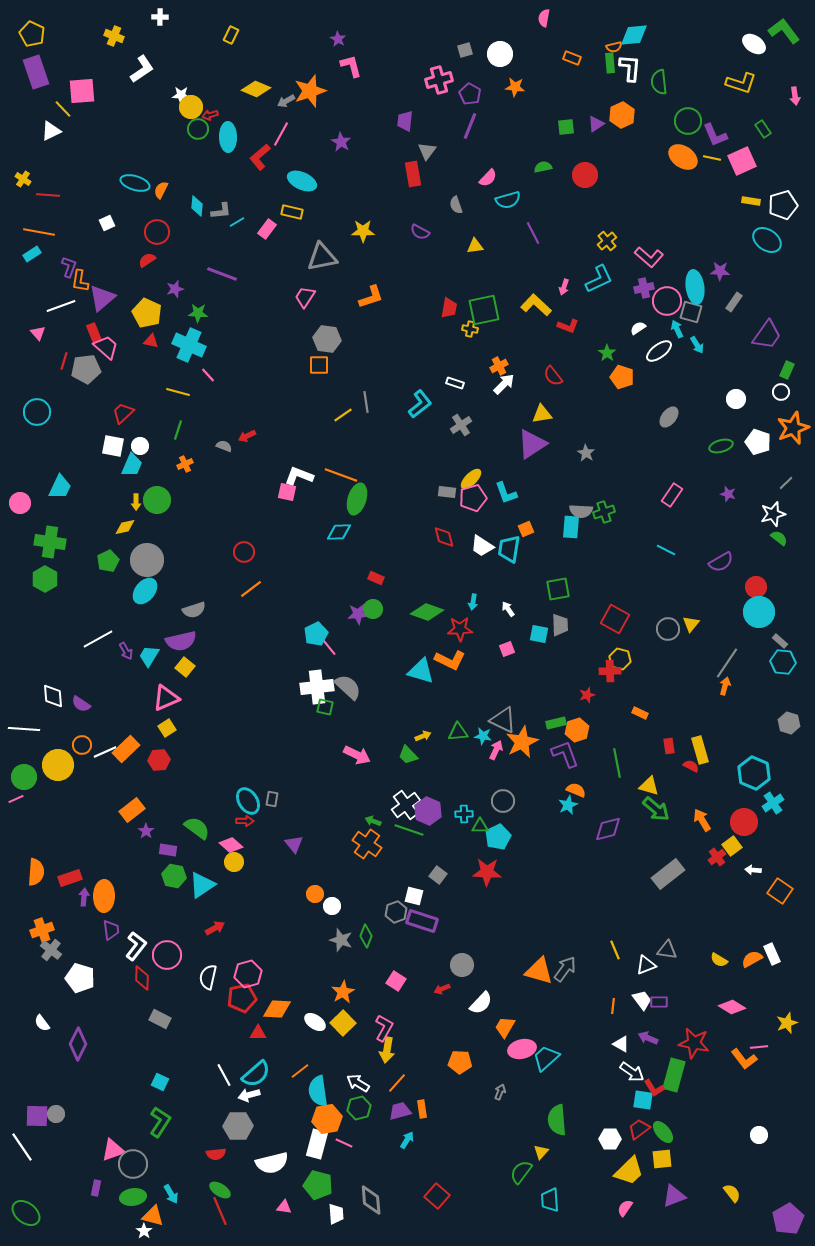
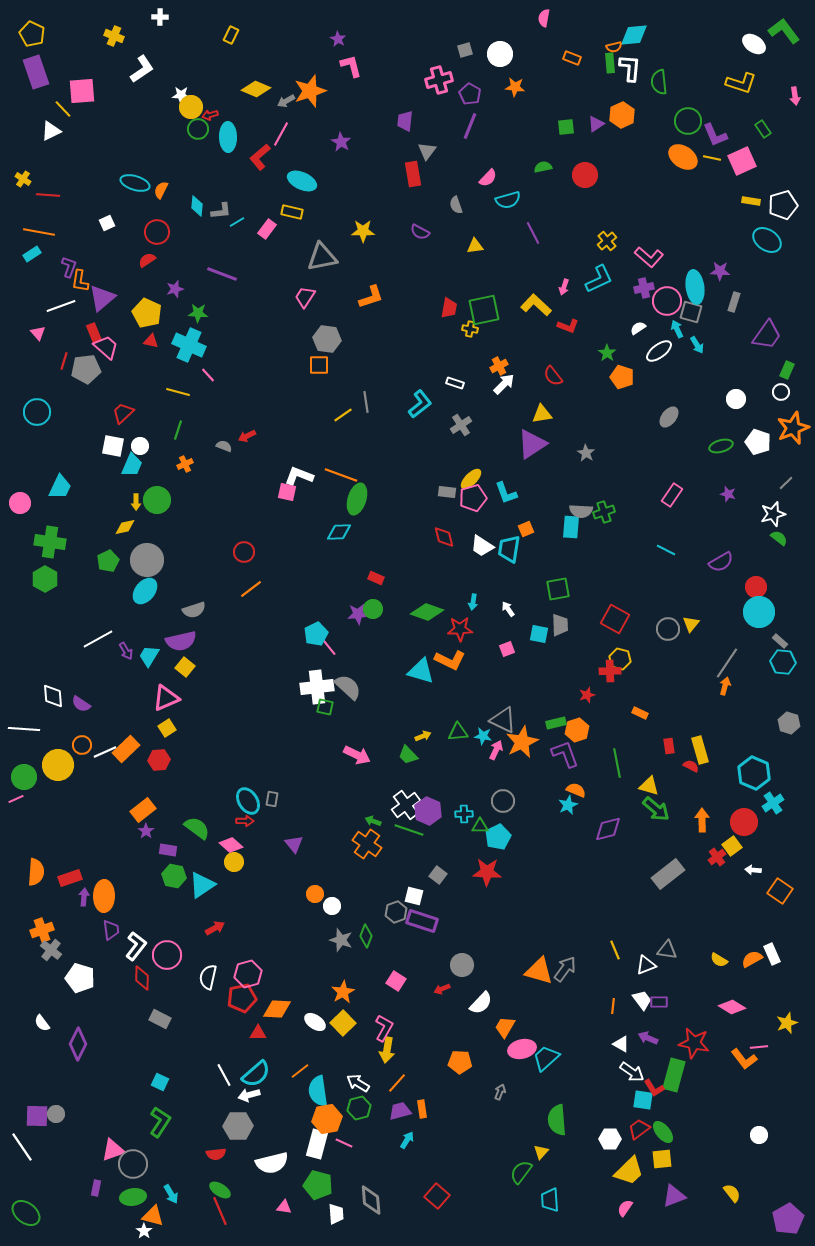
gray rectangle at (734, 302): rotated 18 degrees counterclockwise
orange rectangle at (132, 810): moved 11 px right
orange arrow at (702, 820): rotated 30 degrees clockwise
